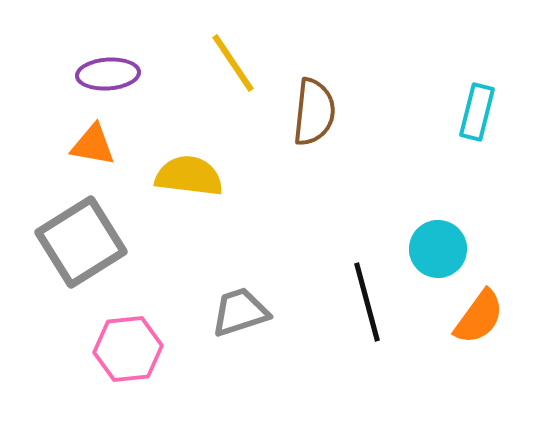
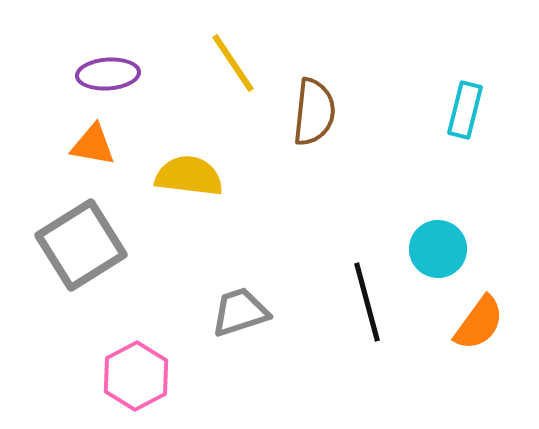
cyan rectangle: moved 12 px left, 2 px up
gray square: moved 3 px down
orange semicircle: moved 6 px down
pink hexagon: moved 8 px right, 27 px down; rotated 22 degrees counterclockwise
